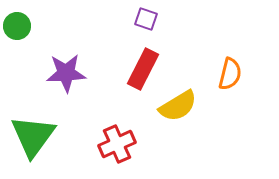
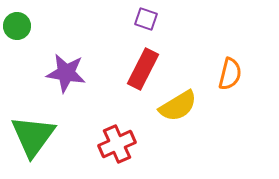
purple star: rotated 12 degrees clockwise
